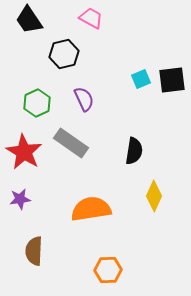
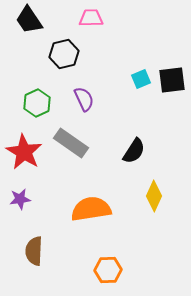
pink trapezoid: rotated 30 degrees counterclockwise
black semicircle: rotated 24 degrees clockwise
